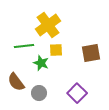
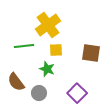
brown square: rotated 18 degrees clockwise
green star: moved 6 px right, 6 px down
